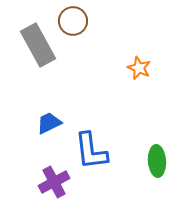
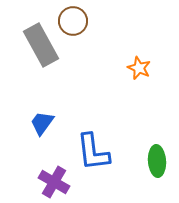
gray rectangle: moved 3 px right
blue trapezoid: moved 7 px left; rotated 28 degrees counterclockwise
blue L-shape: moved 2 px right, 1 px down
purple cross: rotated 32 degrees counterclockwise
